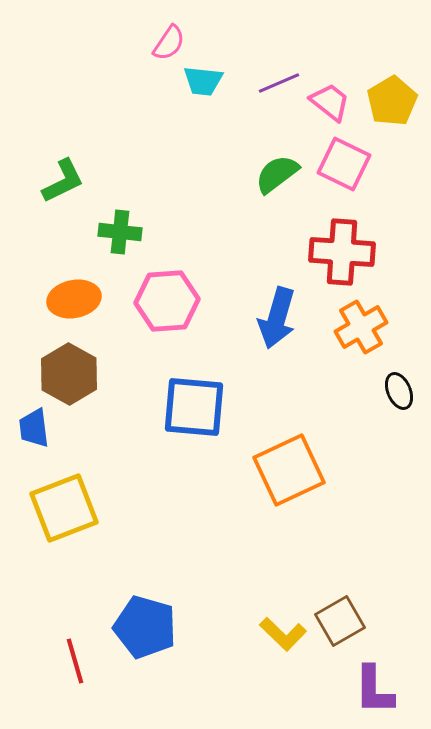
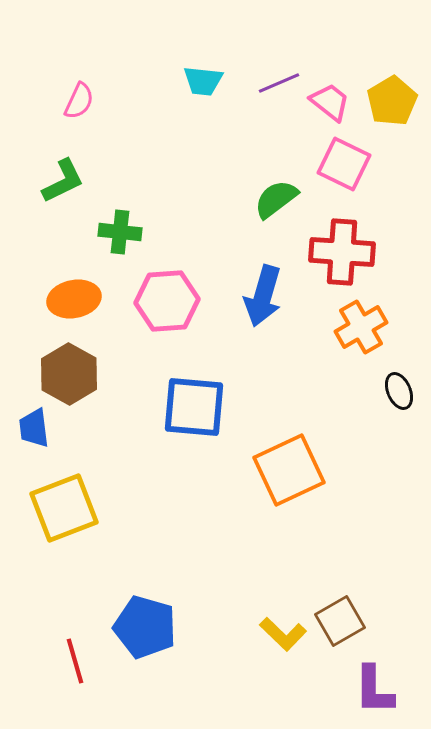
pink semicircle: moved 90 px left, 58 px down; rotated 9 degrees counterclockwise
green semicircle: moved 1 px left, 25 px down
blue arrow: moved 14 px left, 22 px up
